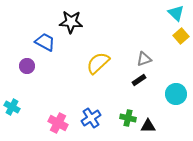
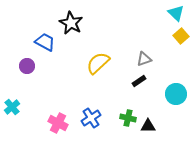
black star: moved 1 px down; rotated 25 degrees clockwise
black rectangle: moved 1 px down
cyan cross: rotated 21 degrees clockwise
